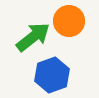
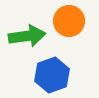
green arrow: moved 6 px left, 1 px up; rotated 30 degrees clockwise
